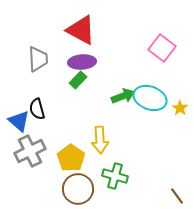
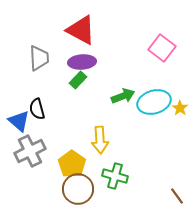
gray trapezoid: moved 1 px right, 1 px up
cyan ellipse: moved 4 px right, 4 px down; rotated 36 degrees counterclockwise
yellow pentagon: moved 1 px right, 6 px down
